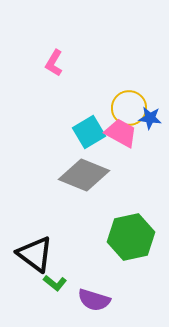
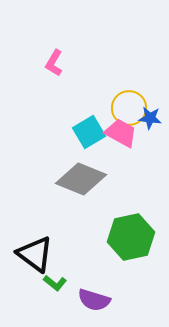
gray diamond: moved 3 px left, 4 px down
